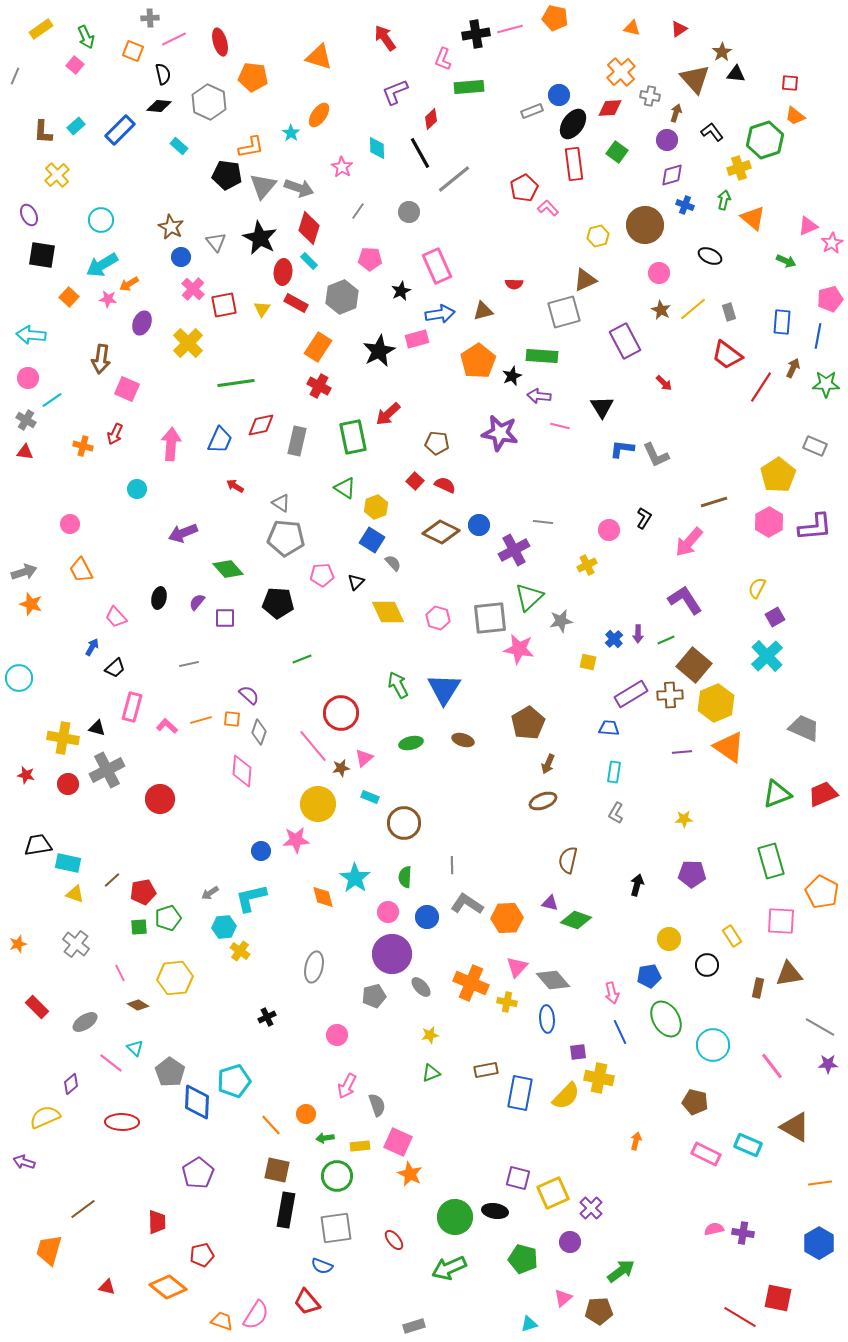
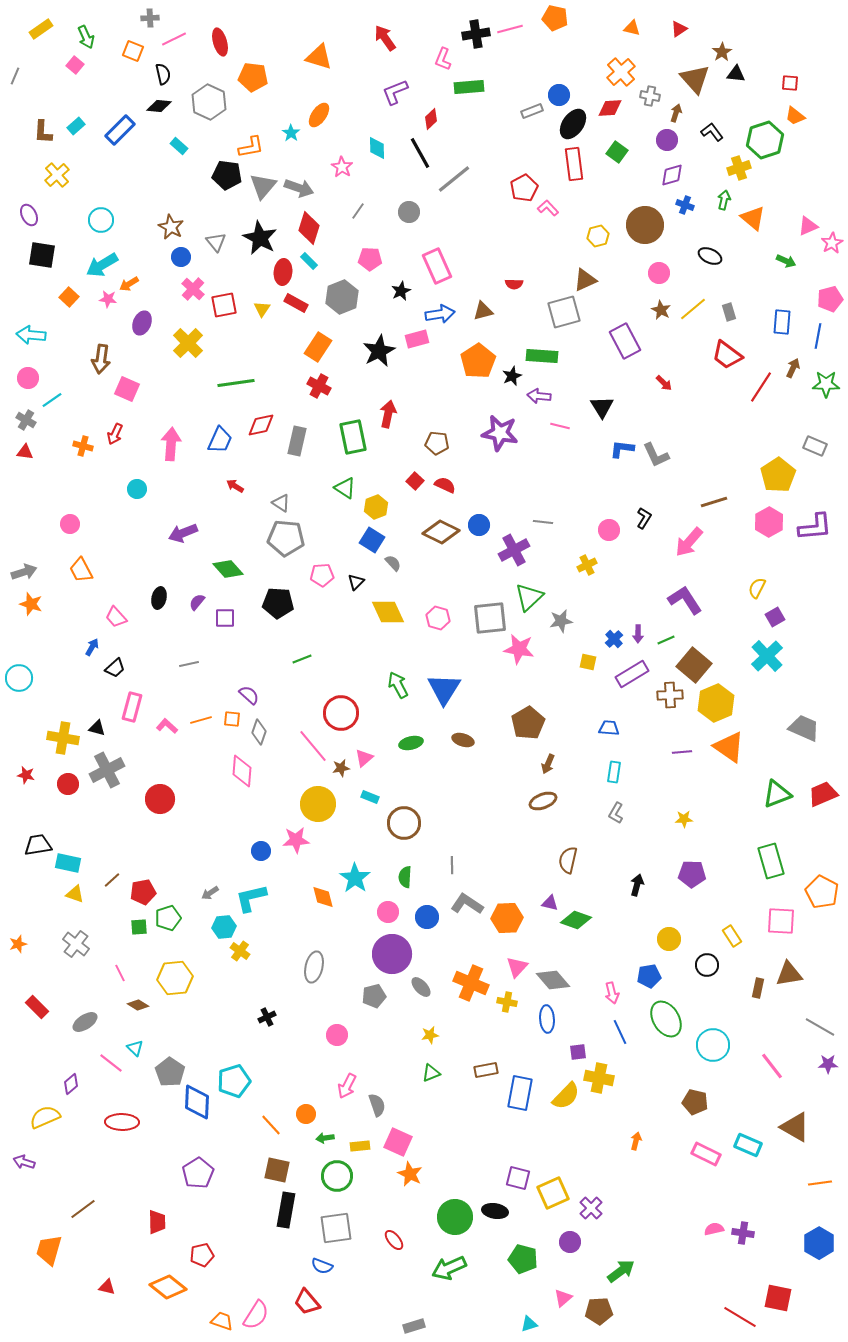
red arrow at (388, 414): rotated 144 degrees clockwise
purple rectangle at (631, 694): moved 1 px right, 20 px up
